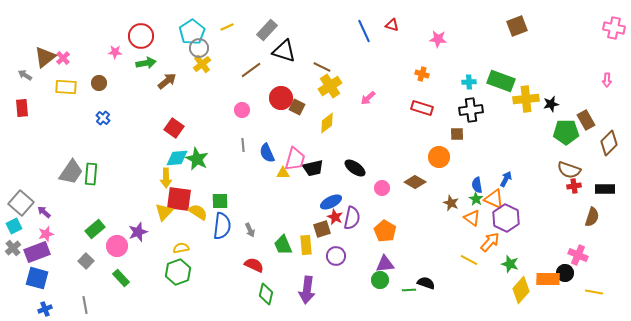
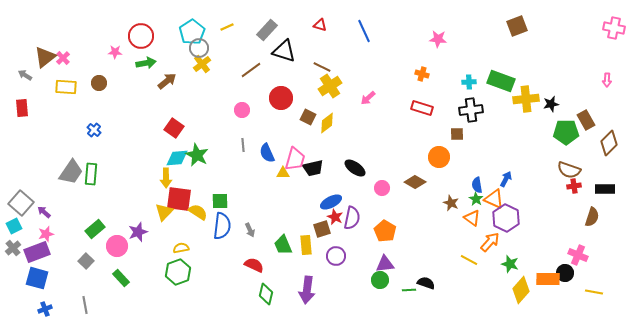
red triangle at (392, 25): moved 72 px left
brown square at (297, 107): moved 11 px right, 10 px down
blue cross at (103, 118): moved 9 px left, 12 px down
green star at (197, 159): moved 4 px up
